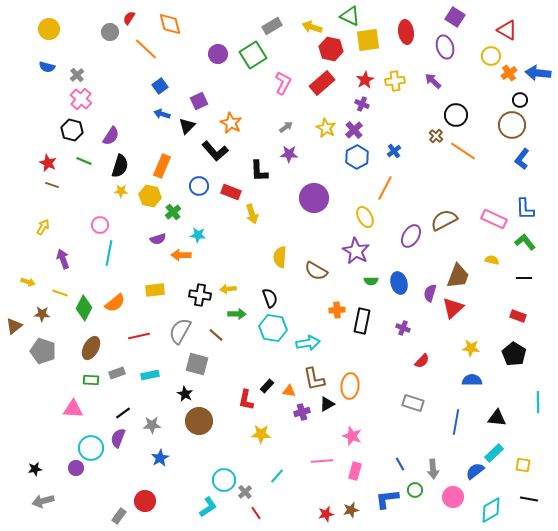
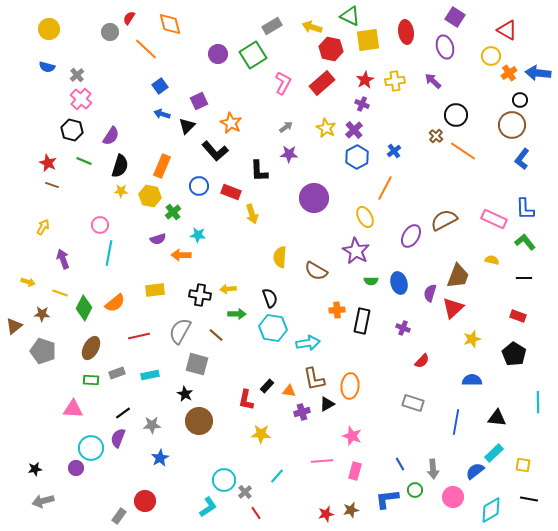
yellow star at (471, 348): moved 1 px right, 9 px up; rotated 24 degrees counterclockwise
